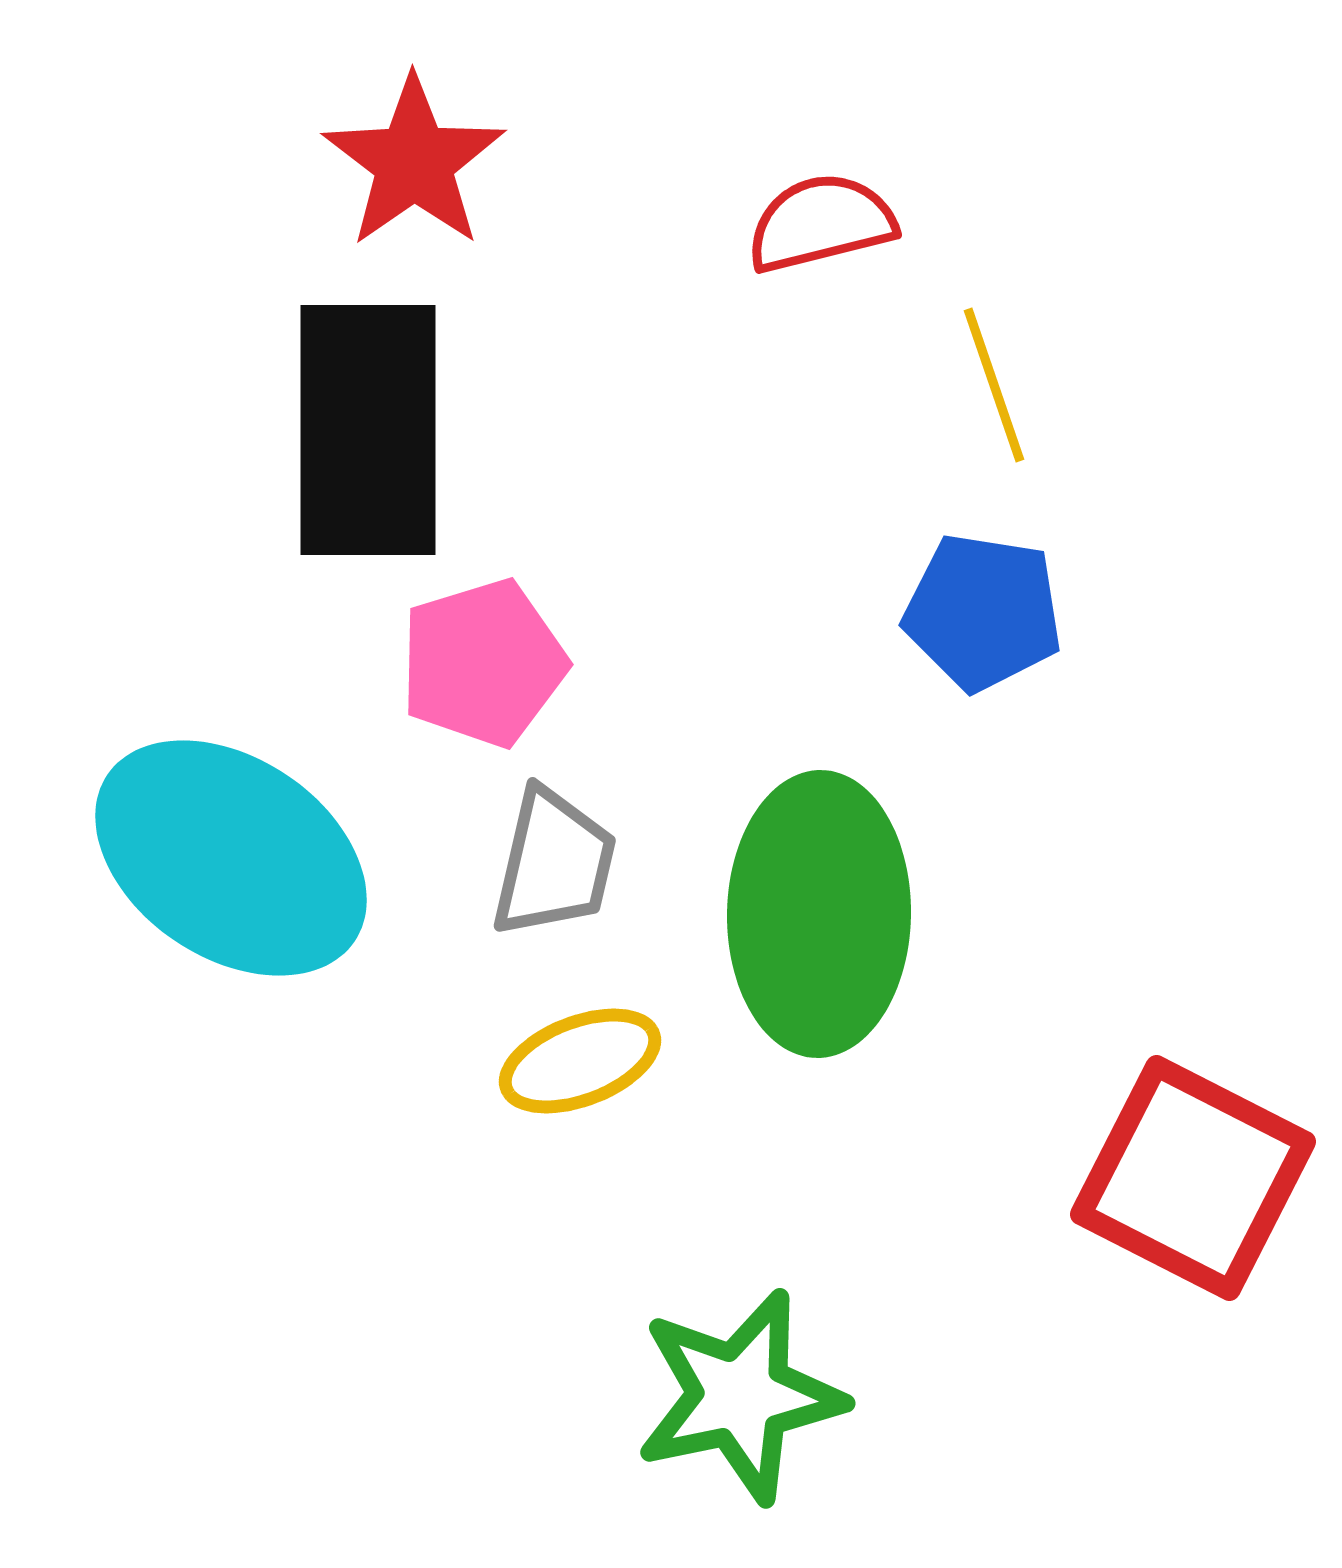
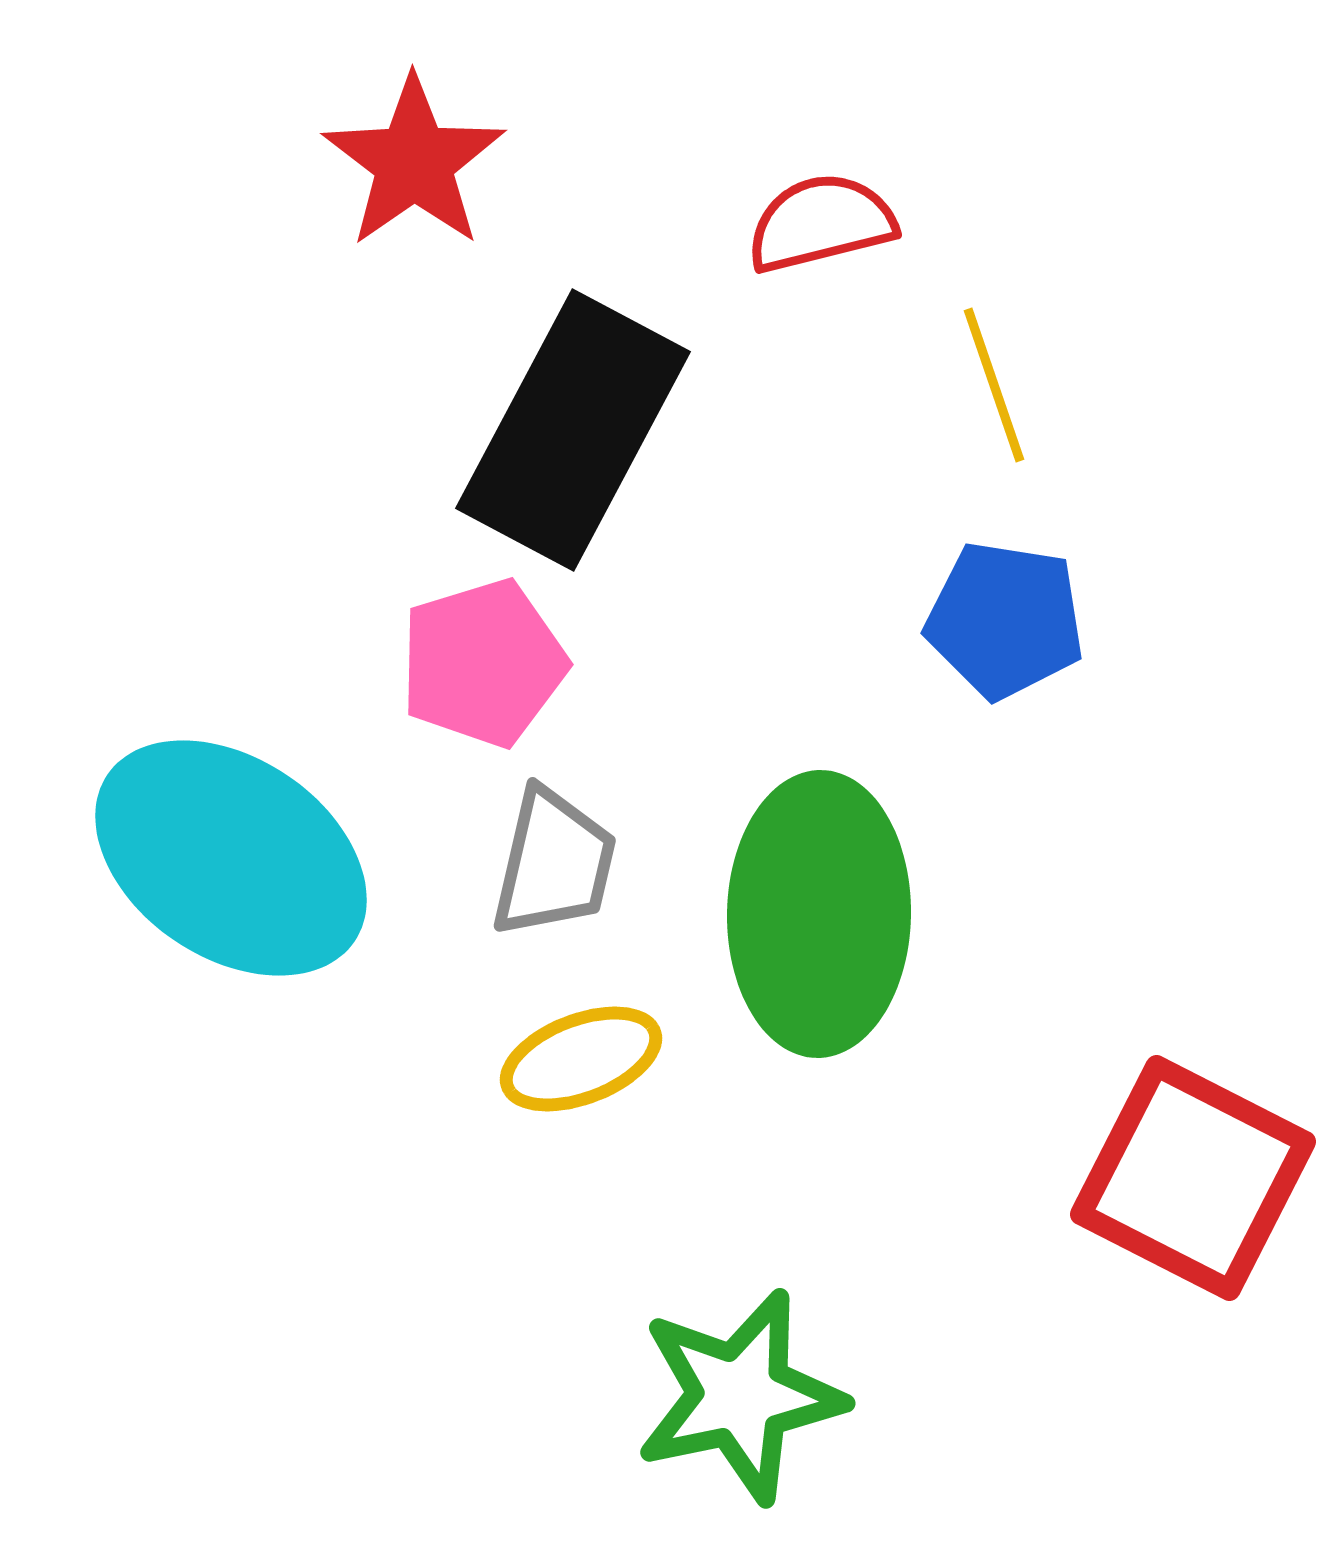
black rectangle: moved 205 px right; rotated 28 degrees clockwise
blue pentagon: moved 22 px right, 8 px down
yellow ellipse: moved 1 px right, 2 px up
